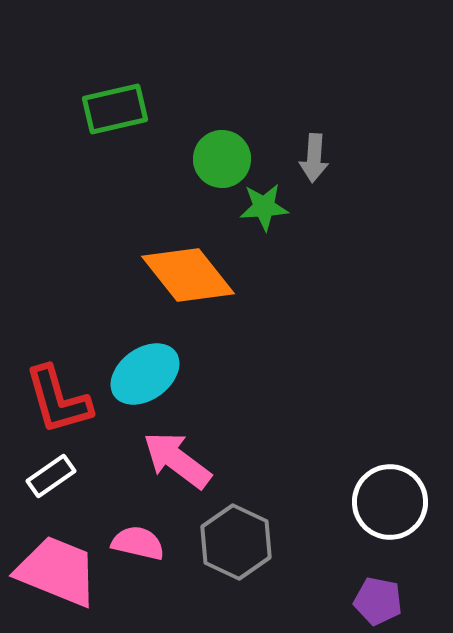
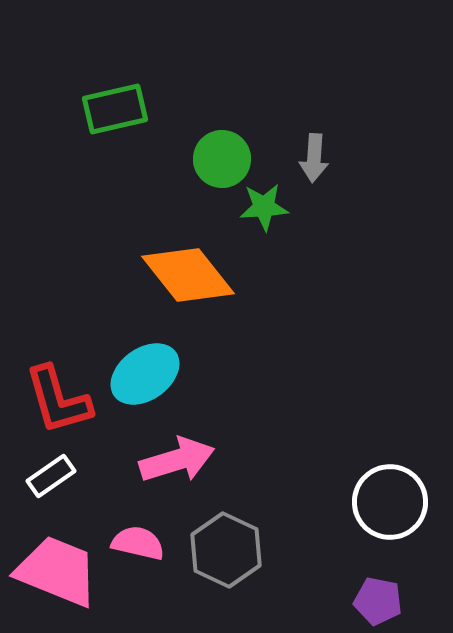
pink arrow: rotated 126 degrees clockwise
gray hexagon: moved 10 px left, 8 px down
